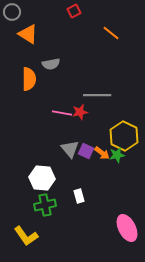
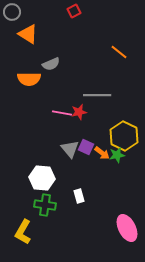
orange line: moved 8 px right, 19 px down
gray semicircle: rotated 12 degrees counterclockwise
orange semicircle: rotated 90 degrees clockwise
red star: moved 1 px left
purple square: moved 4 px up
green cross: rotated 20 degrees clockwise
yellow L-shape: moved 3 px left, 4 px up; rotated 65 degrees clockwise
